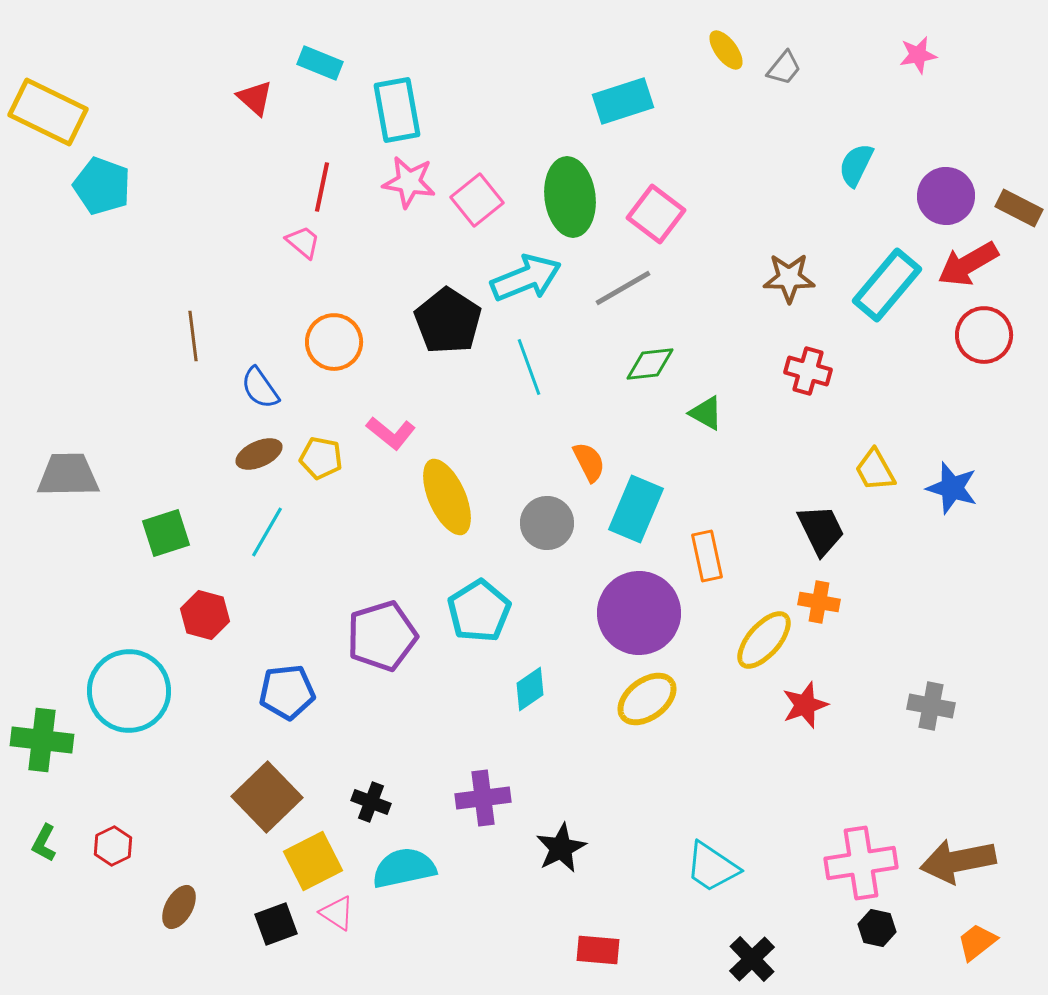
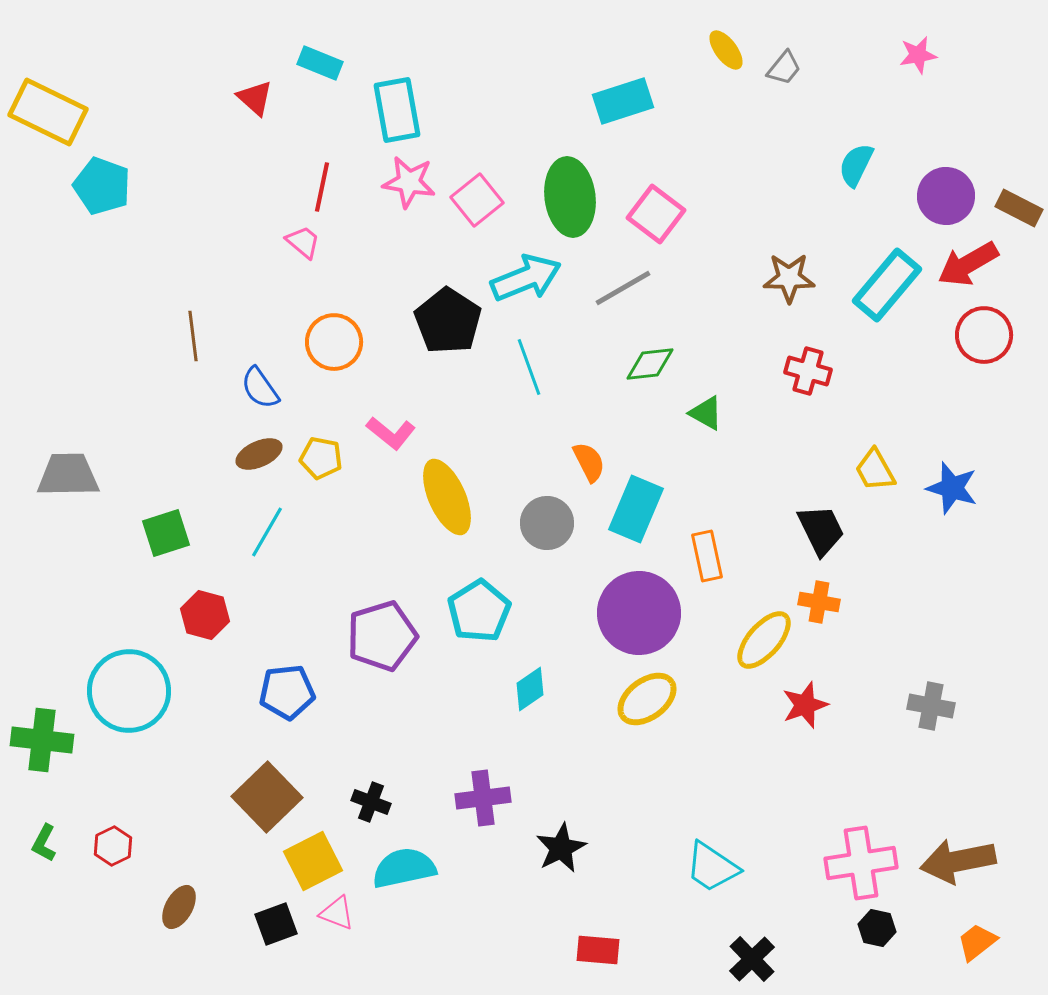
pink triangle at (337, 913): rotated 12 degrees counterclockwise
